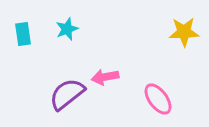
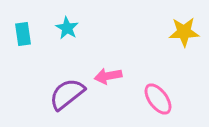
cyan star: moved 1 px up; rotated 20 degrees counterclockwise
pink arrow: moved 3 px right, 1 px up
